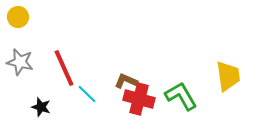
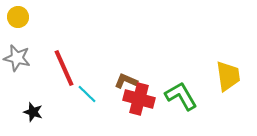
gray star: moved 3 px left, 4 px up
black star: moved 8 px left, 5 px down
